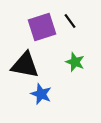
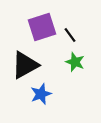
black line: moved 14 px down
black triangle: rotated 40 degrees counterclockwise
blue star: rotated 30 degrees clockwise
